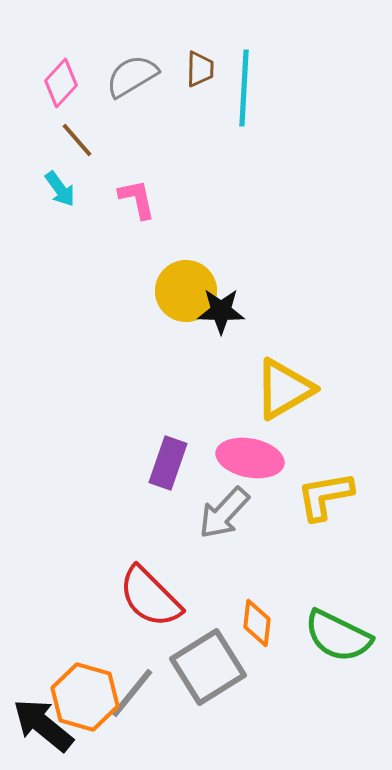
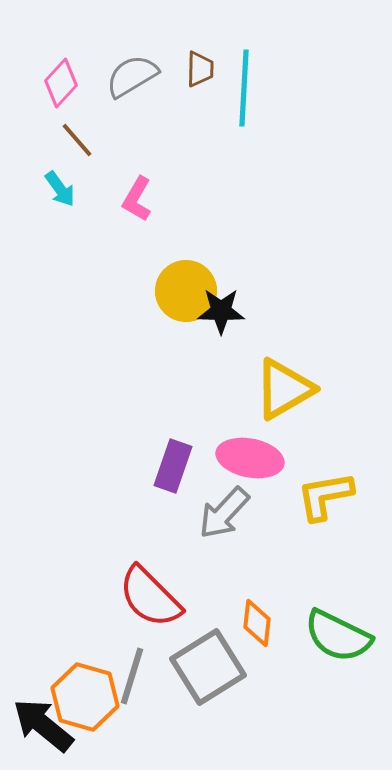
pink L-shape: rotated 138 degrees counterclockwise
purple rectangle: moved 5 px right, 3 px down
gray line: moved 17 px up; rotated 22 degrees counterclockwise
